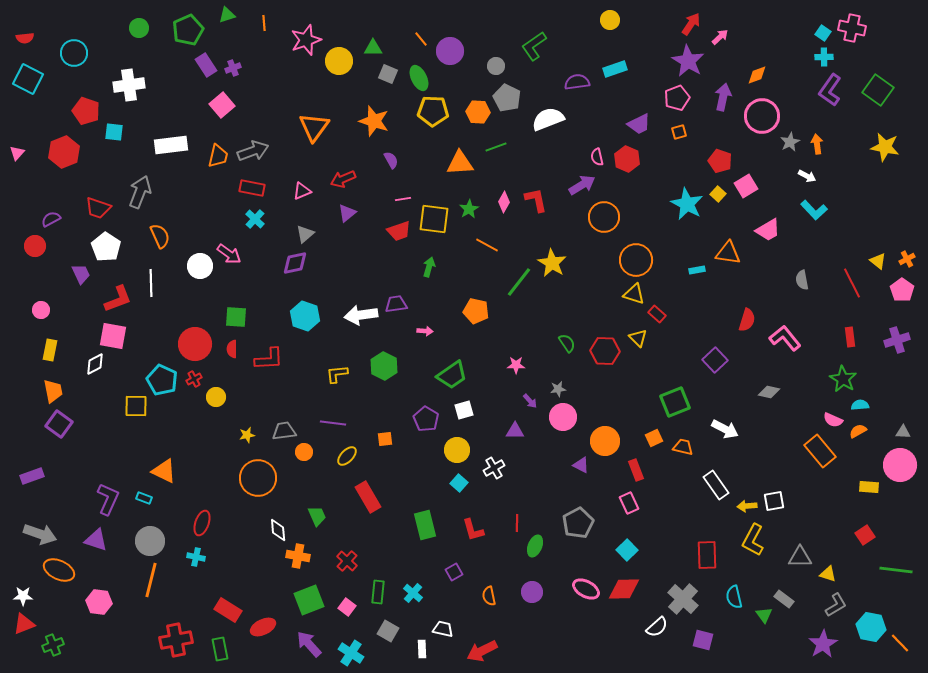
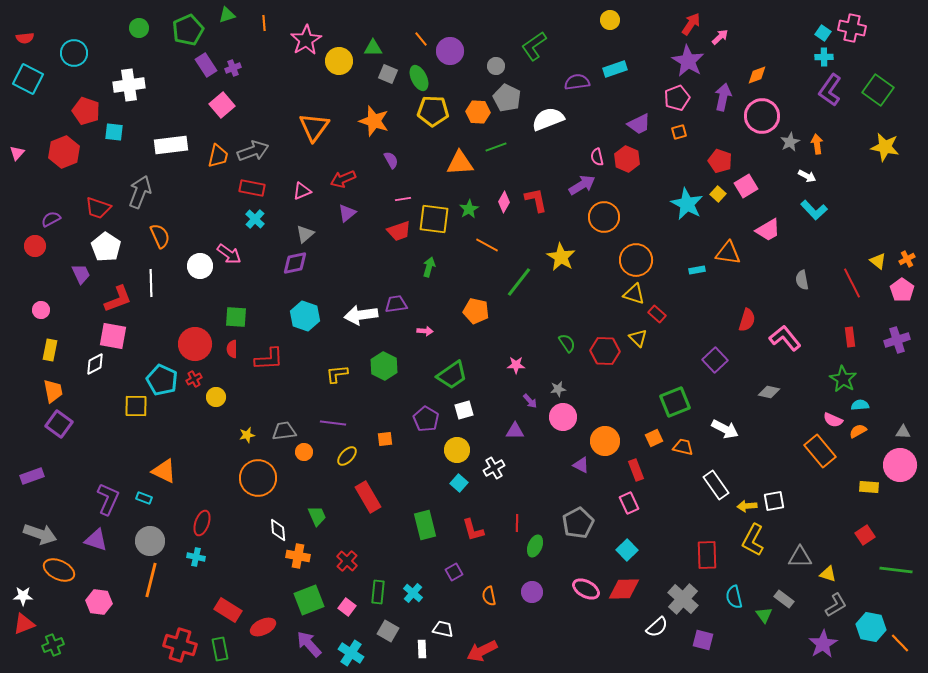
pink star at (306, 40): rotated 12 degrees counterclockwise
yellow star at (552, 263): moved 9 px right, 6 px up
red cross at (176, 640): moved 4 px right, 5 px down; rotated 28 degrees clockwise
